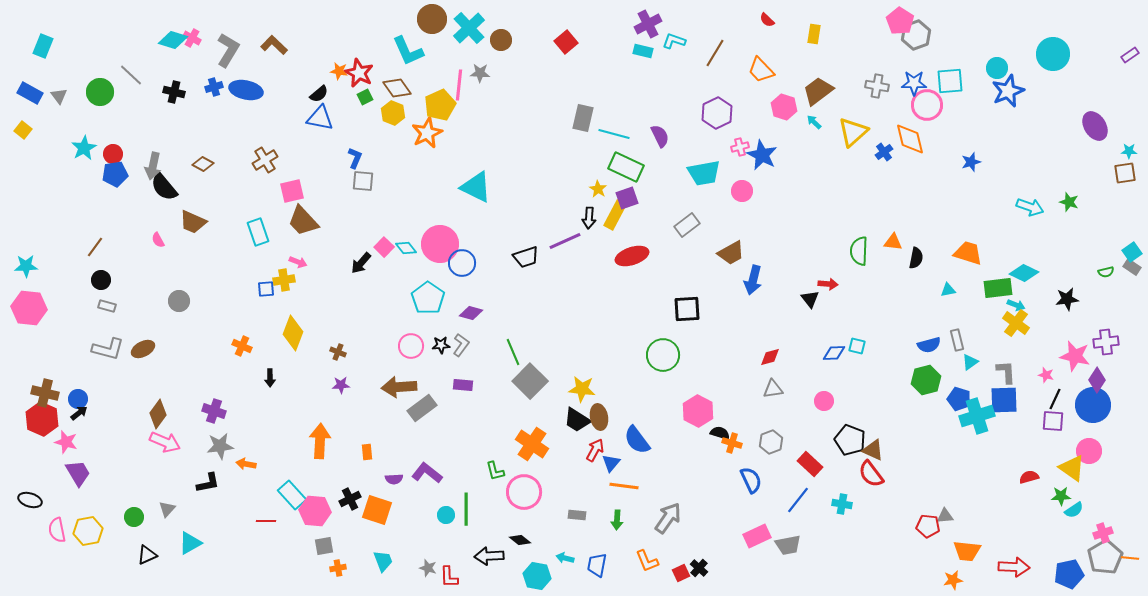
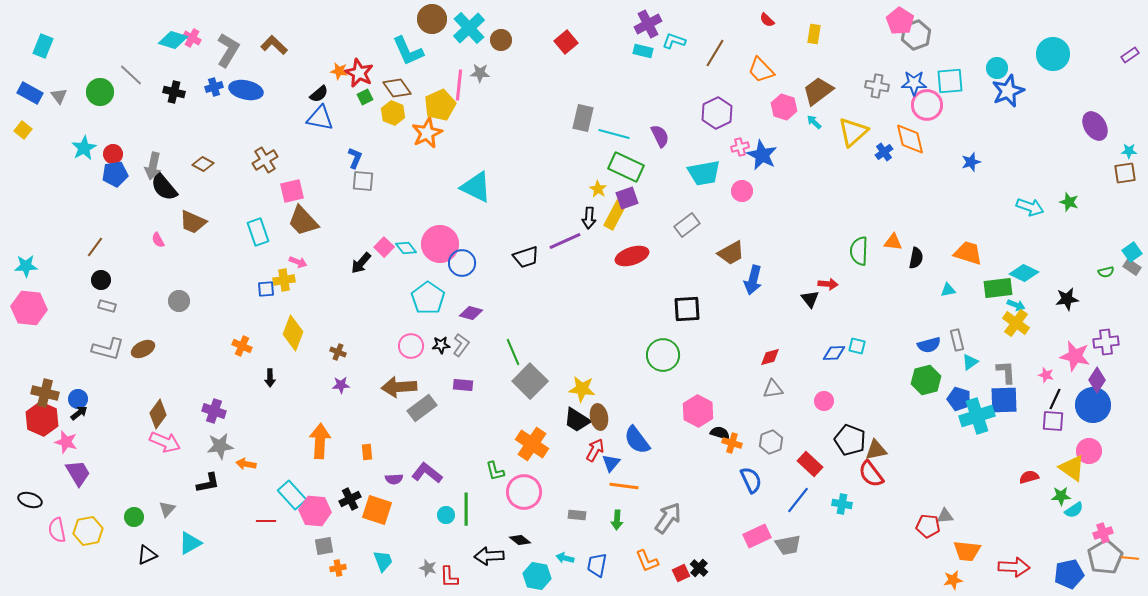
brown triangle at (873, 450): moved 3 px right; rotated 35 degrees counterclockwise
